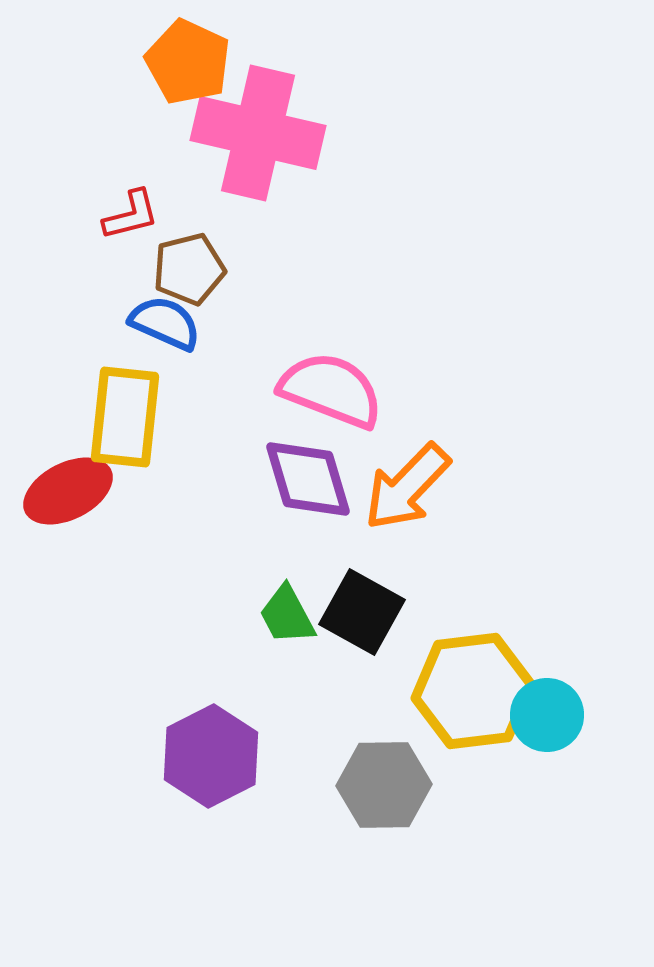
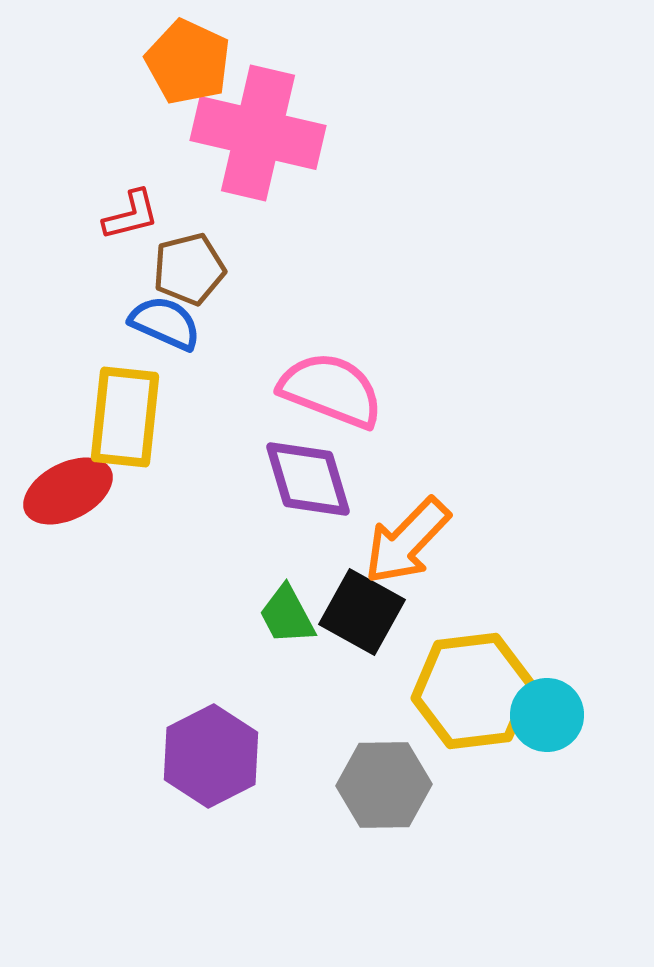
orange arrow: moved 54 px down
